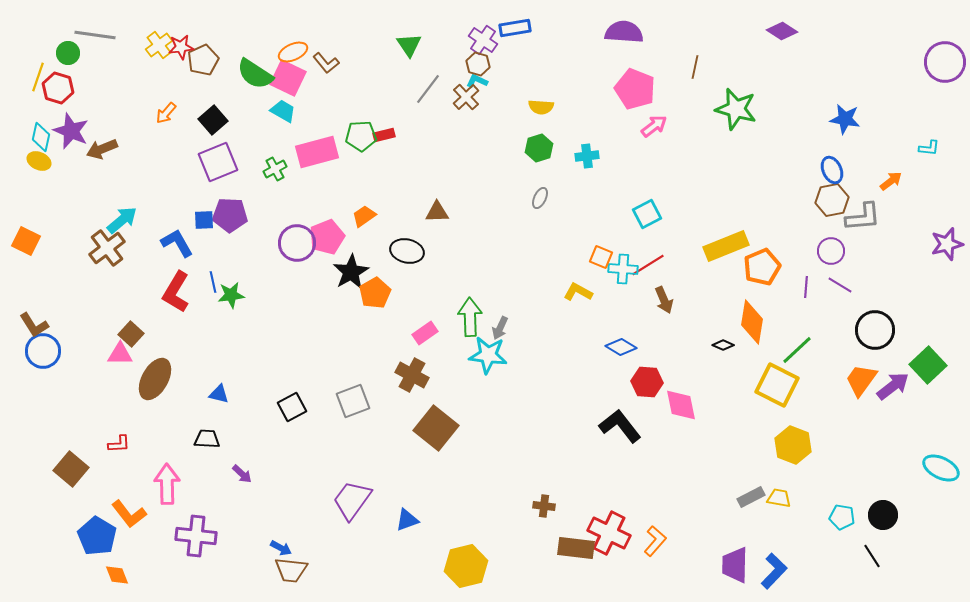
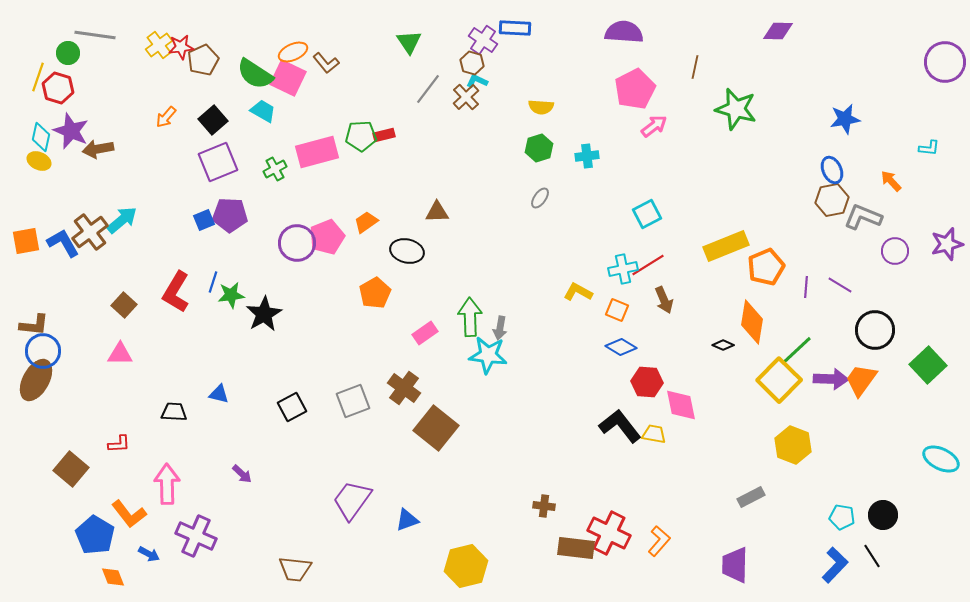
blue rectangle at (515, 28): rotated 12 degrees clockwise
purple diamond at (782, 31): moved 4 px left; rotated 32 degrees counterclockwise
green triangle at (409, 45): moved 3 px up
brown hexagon at (478, 64): moved 6 px left, 1 px up
pink pentagon at (635, 89): rotated 24 degrees clockwise
cyan trapezoid at (283, 111): moved 20 px left
orange arrow at (166, 113): moved 4 px down
blue star at (845, 119): rotated 20 degrees counterclockwise
brown arrow at (102, 149): moved 4 px left; rotated 12 degrees clockwise
orange arrow at (891, 181): rotated 95 degrees counterclockwise
gray ellipse at (540, 198): rotated 10 degrees clockwise
orange trapezoid at (364, 216): moved 2 px right, 6 px down
gray L-shape at (863, 217): rotated 153 degrees counterclockwise
blue square at (204, 220): rotated 20 degrees counterclockwise
orange square at (26, 241): rotated 36 degrees counterclockwise
blue L-shape at (177, 243): moved 114 px left
brown cross at (107, 248): moved 17 px left, 16 px up
purple circle at (831, 251): moved 64 px right
orange square at (601, 257): moved 16 px right, 53 px down
orange pentagon at (762, 267): moved 4 px right
cyan cross at (623, 269): rotated 16 degrees counterclockwise
black star at (351, 272): moved 87 px left, 42 px down
blue line at (213, 282): rotated 30 degrees clockwise
brown L-shape at (34, 325): rotated 52 degrees counterclockwise
gray arrow at (500, 328): rotated 15 degrees counterclockwise
brown square at (131, 334): moved 7 px left, 29 px up
brown cross at (412, 375): moved 8 px left, 13 px down; rotated 8 degrees clockwise
brown ellipse at (155, 379): moved 119 px left, 1 px down
yellow square at (777, 385): moved 2 px right, 5 px up; rotated 18 degrees clockwise
purple arrow at (893, 386): moved 62 px left, 7 px up; rotated 40 degrees clockwise
black trapezoid at (207, 439): moved 33 px left, 27 px up
cyan ellipse at (941, 468): moved 9 px up
yellow trapezoid at (779, 498): moved 125 px left, 64 px up
blue pentagon at (97, 536): moved 2 px left, 1 px up
purple cross at (196, 536): rotated 18 degrees clockwise
orange L-shape at (655, 541): moved 4 px right
blue arrow at (281, 548): moved 132 px left, 6 px down
brown trapezoid at (291, 570): moved 4 px right, 1 px up
blue L-shape at (774, 571): moved 61 px right, 6 px up
orange diamond at (117, 575): moved 4 px left, 2 px down
